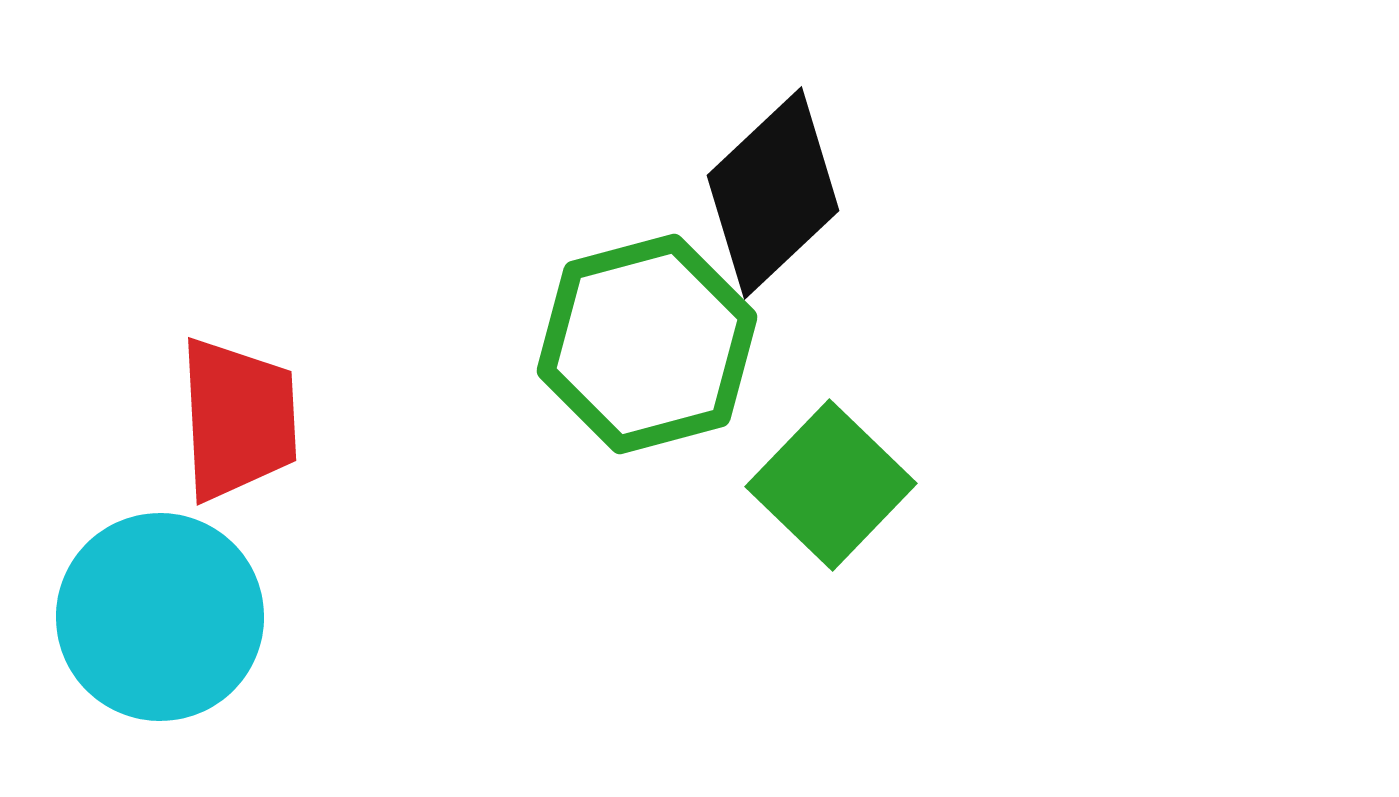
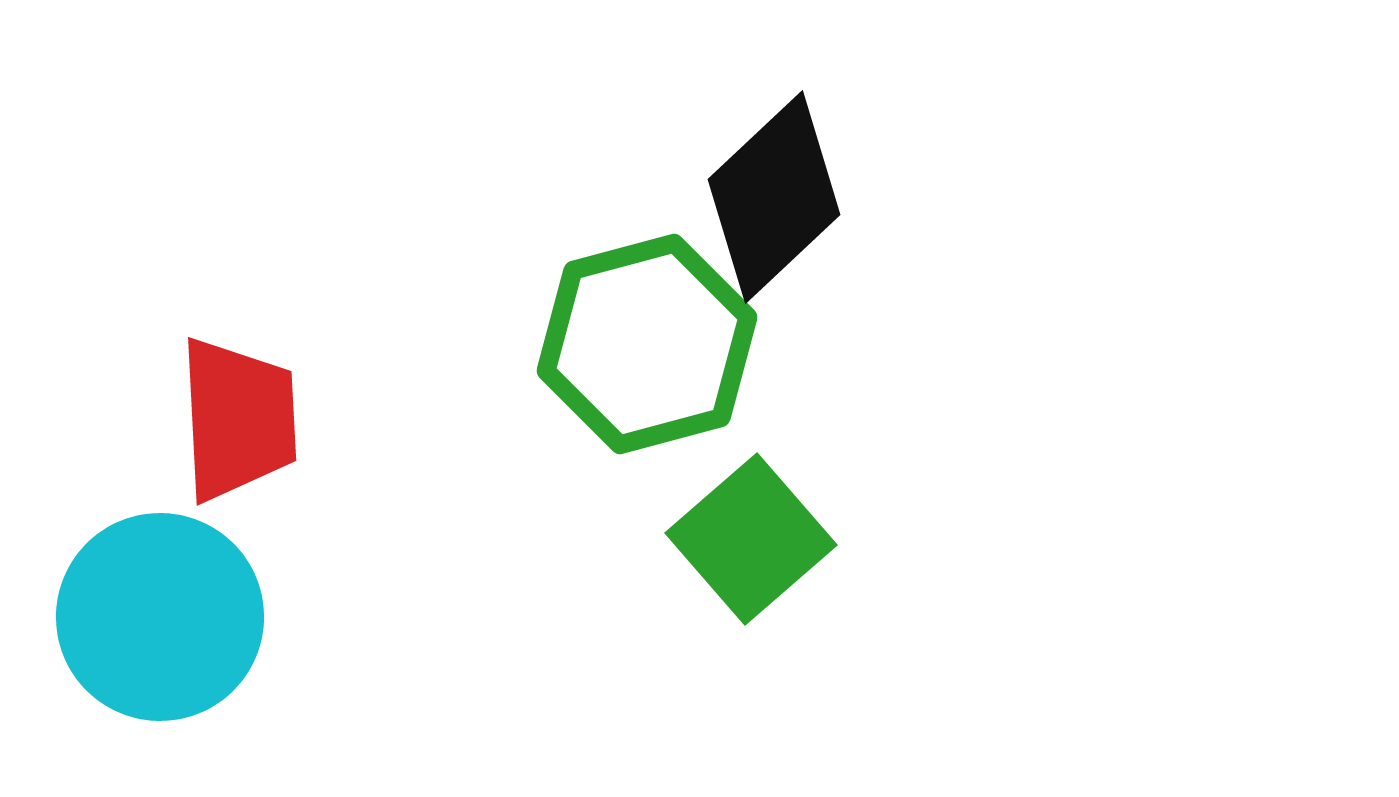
black diamond: moved 1 px right, 4 px down
green square: moved 80 px left, 54 px down; rotated 5 degrees clockwise
